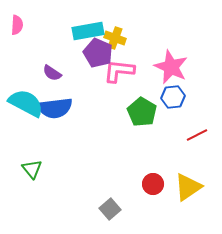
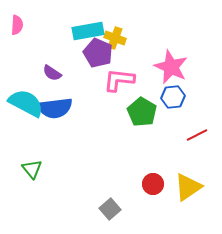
pink L-shape: moved 9 px down
